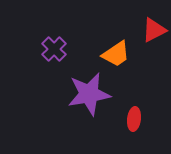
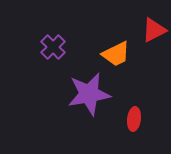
purple cross: moved 1 px left, 2 px up
orange trapezoid: rotated 8 degrees clockwise
